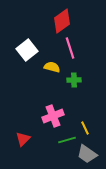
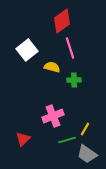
yellow line: moved 1 px down; rotated 56 degrees clockwise
